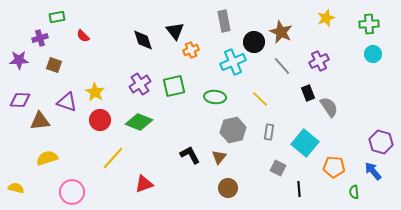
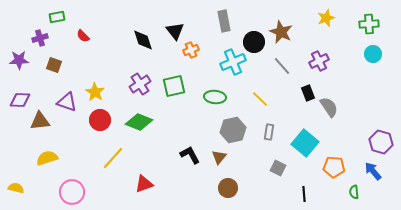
black line at (299, 189): moved 5 px right, 5 px down
